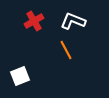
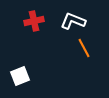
red cross: rotated 18 degrees clockwise
orange line: moved 18 px right, 2 px up
